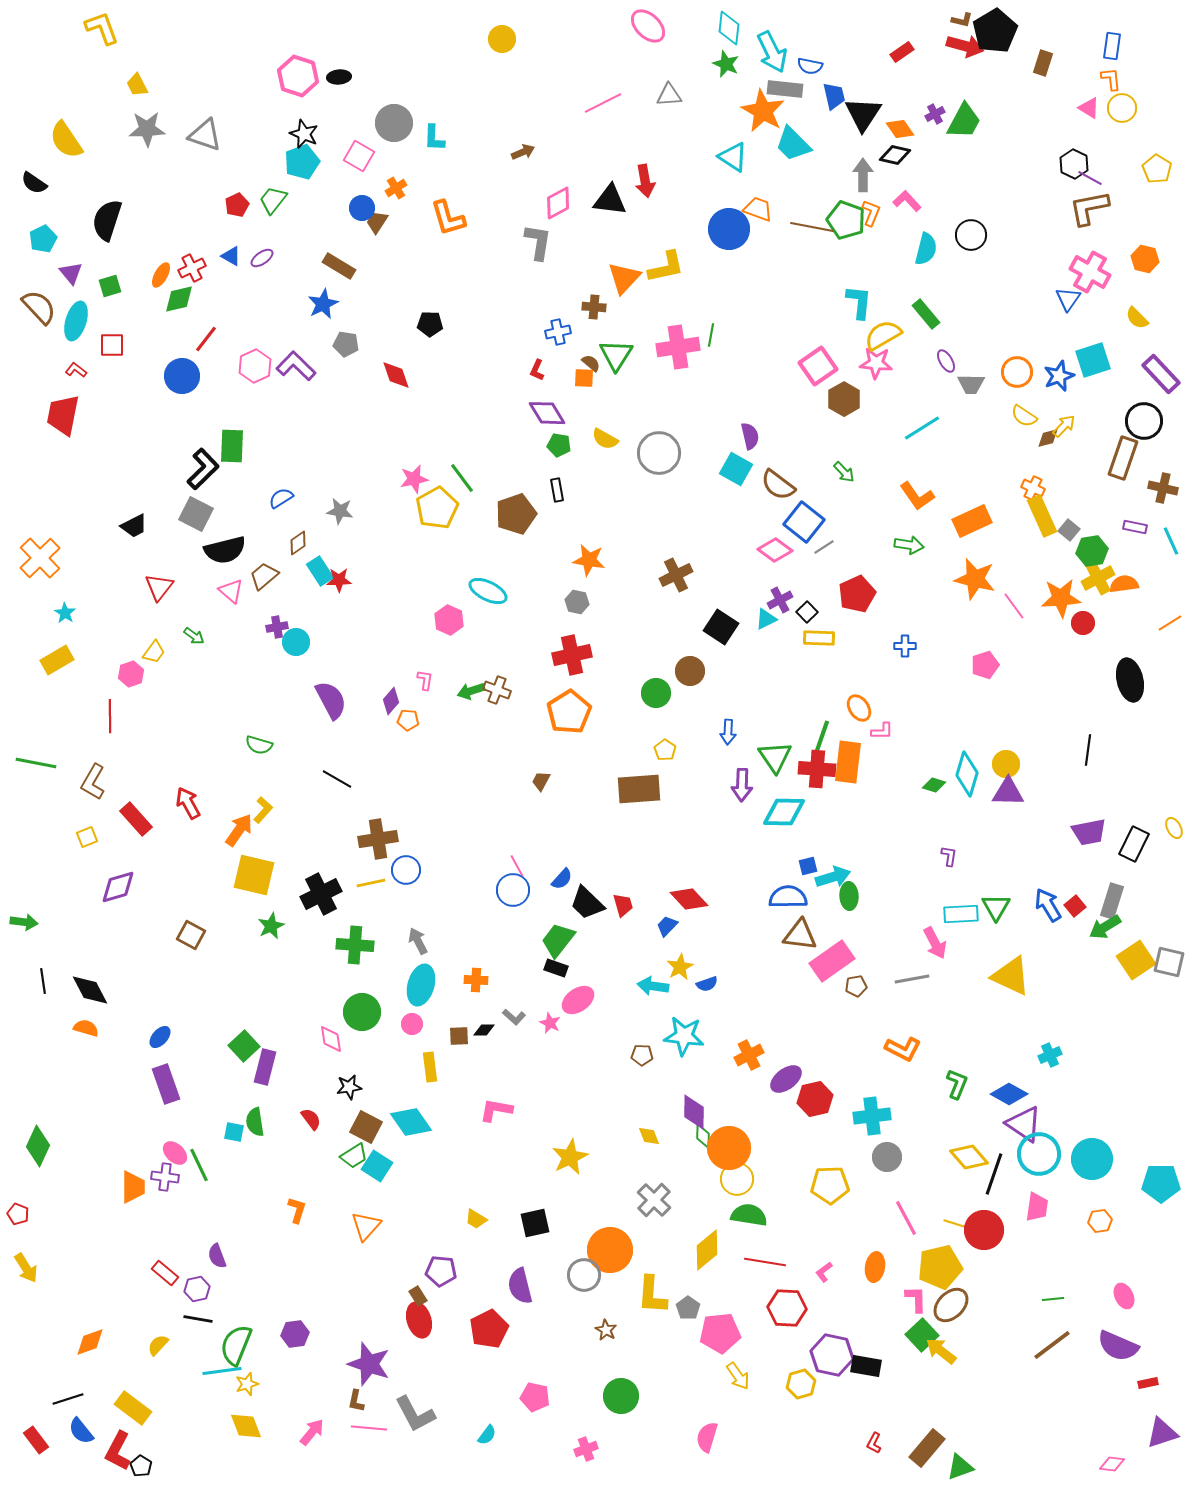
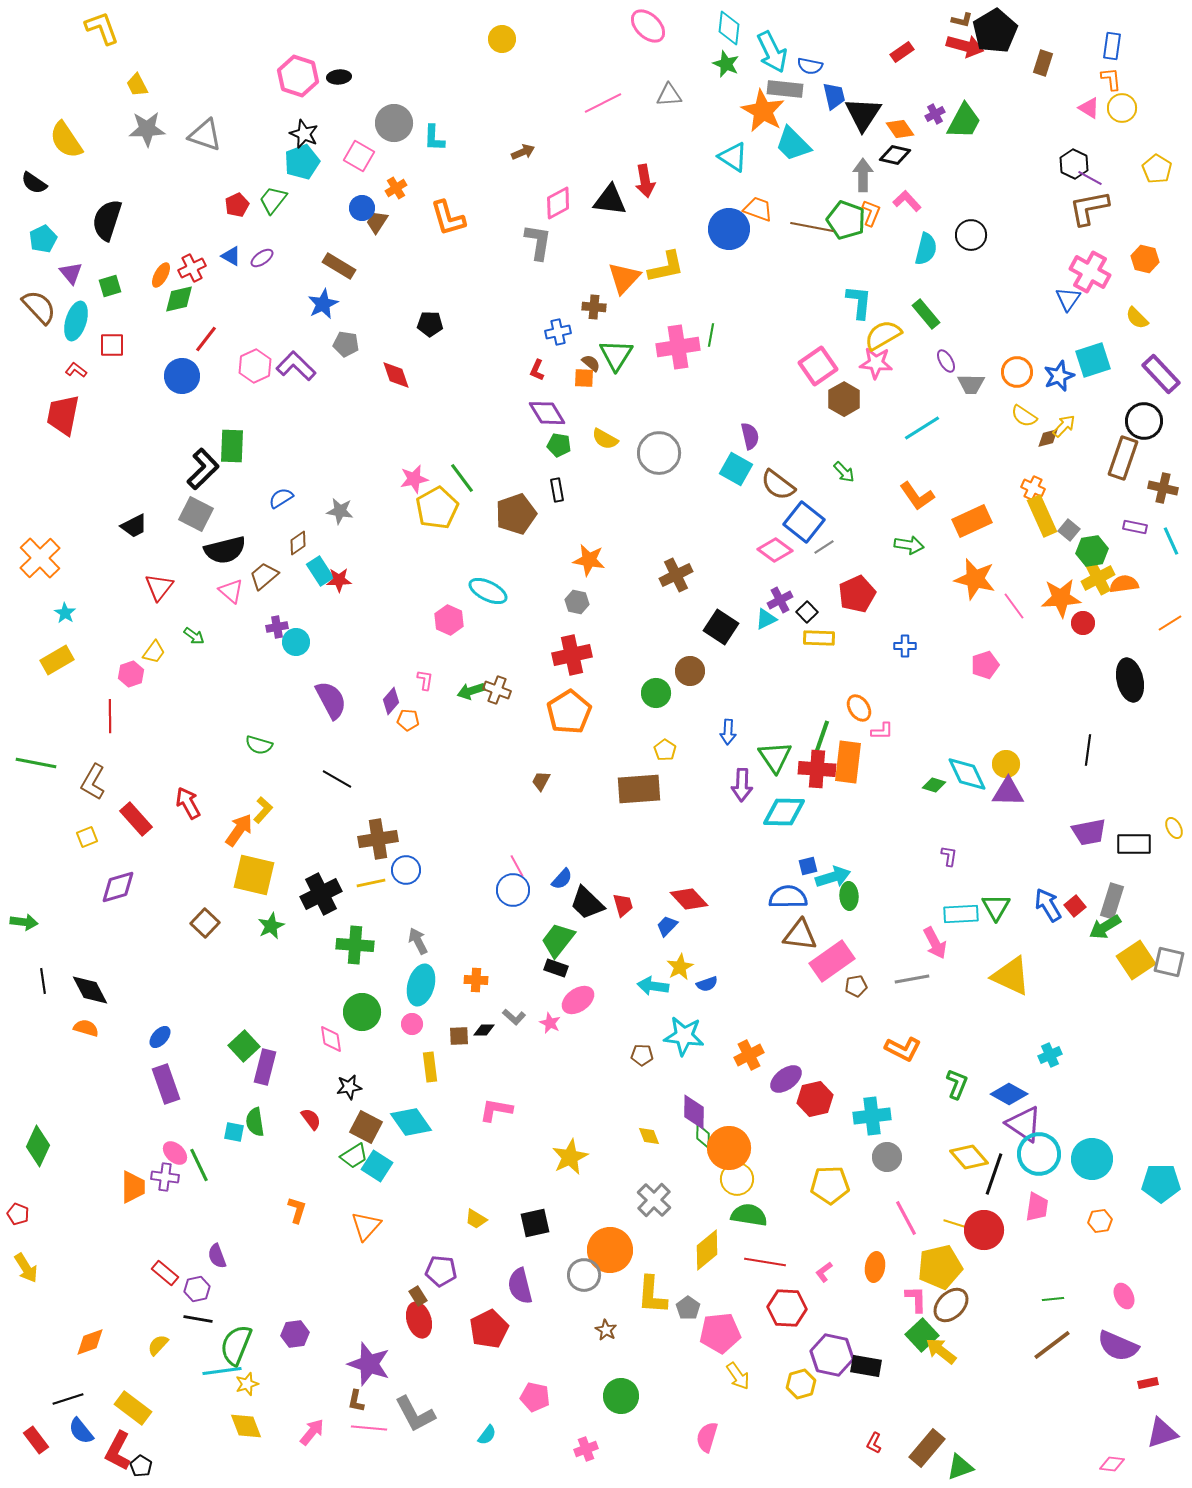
cyan diamond at (967, 774): rotated 42 degrees counterclockwise
black rectangle at (1134, 844): rotated 64 degrees clockwise
brown square at (191, 935): moved 14 px right, 12 px up; rotated 16 degrees clockwise
